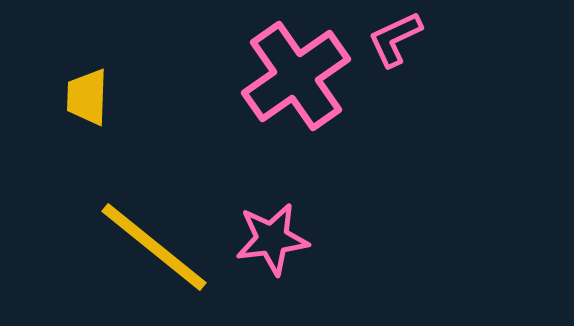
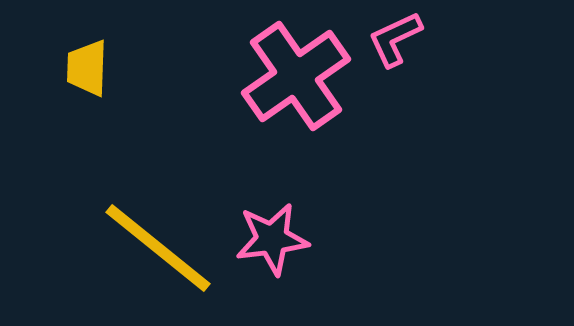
yellow trapezoid: moved 29 px up
yellow line: moved 4 px right, 1 px down
